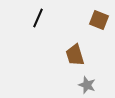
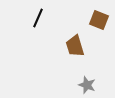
brown trapezoid: moved 9 px up
